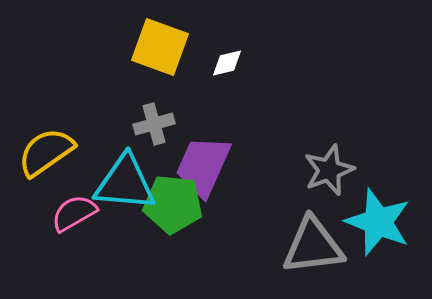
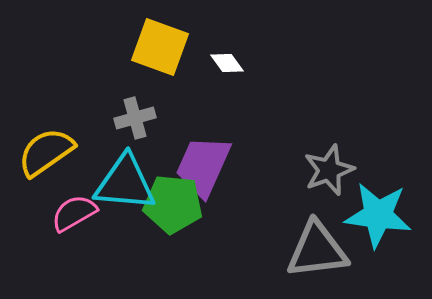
white diamond: rotated 68 degrees clockwise
gray cross: moved 19 px left, 6 px up
cyan star: moved 7 px up; rotated 14 degrees counterclockwise
gray triangle: moved 4 px right, 4 px down
